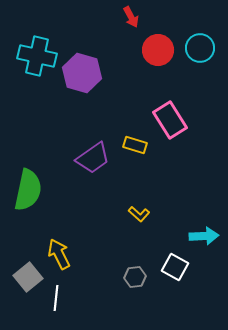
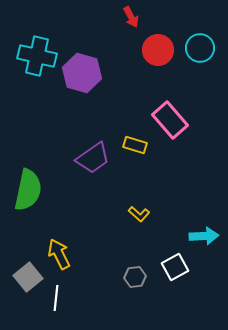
pink rectangle: rotated 9 degrees counterclockwise
white square: rotated 32 degrees clockwise
